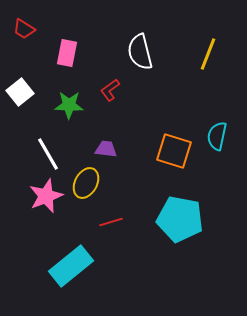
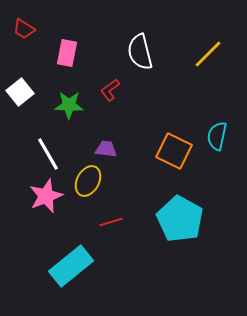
yellow line: rotated 24 degrees clockwise
orange square: rotated 9 degrees clockwise
yellow ellipse: moved 2 px right, 2 px up
cyan pentagon: rotated 18 degrees clockwise
